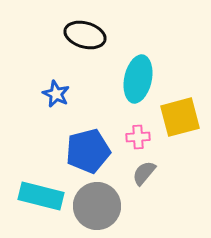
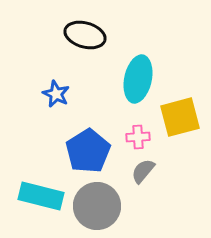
blue pentagon: rotated 18 degrees counterclockwise
gray semicircle: moved 1 px left, 2 px up
